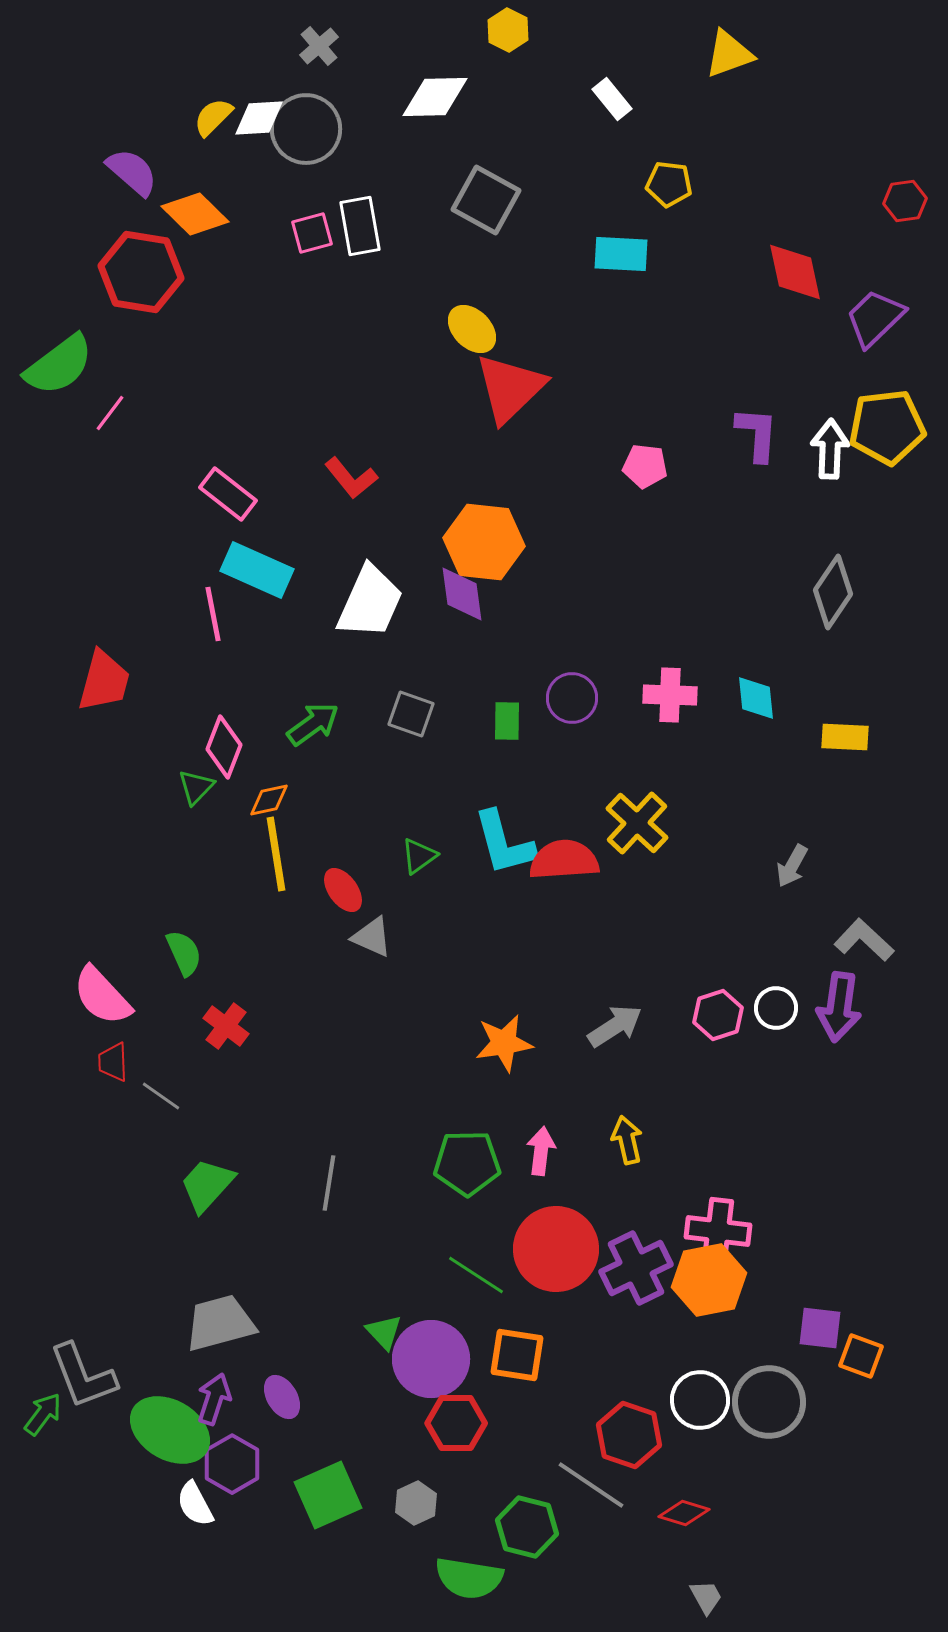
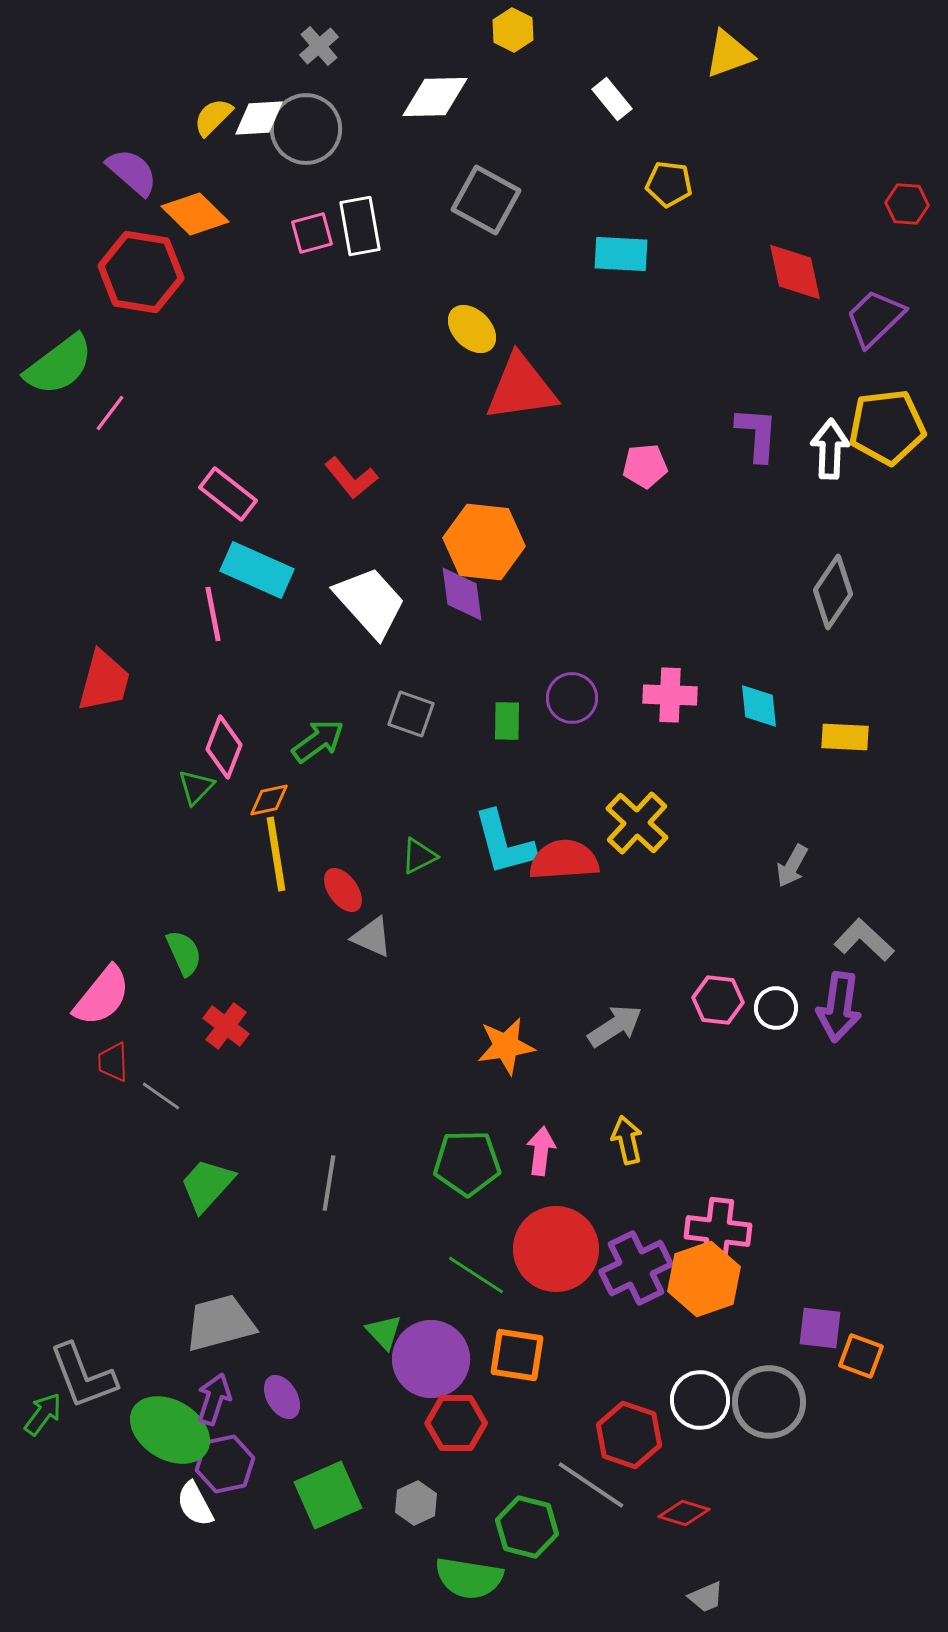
yellow hexagon at (508, 30): moved 5 px right
red hexagon at (905, 201): moved 2 px right, 3 px down; rotated 12 degrees clockwise
red triangle at (510, 388): moved 11 px right; rotated 36 degrees clockwise
pink pentagon at (645, 466): rotated 12 degrees counterclockwise
white trapezoid at (370, 602): rotated 66 degrees counterclockwise
cyan diamond at (756, 698): moved 3 px right, 8 px down
green arrow at (313, 724): moved 5 px right, 17 px down
green triangle at (419, 856): rotated 9 degrees clockwise
pink semicircle at (102, 996): rotated 98 degrees counterclockwise
pink hexagon at (718, 1015): moved 15 px up; rotated 24 degrees clockwise
orange star at (504, 1043): moved 2 px right, 3 px down
orange hexagon at (709, 1280): moved 5 px left, 1 px up; rotated 8 degrees counterclockwise
purple hexagon at (232, 1464): moved 7 px left; rotated 18 degrees clockwise
gray trapezoid at (706, 1597): rotated 96 degrees clockwise
